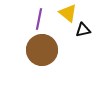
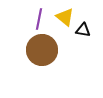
yellow triangle: moved 3 px left, 4 px down
black triangle: rotated 21 degrees clockwise
